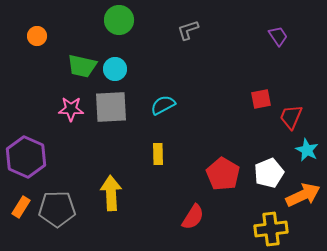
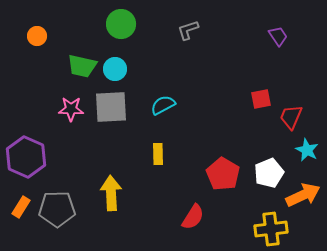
green circle: moved 2 px right, 4 px down
